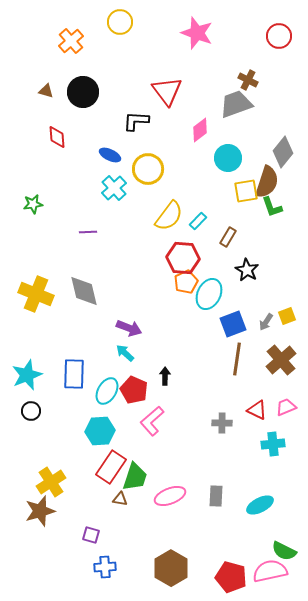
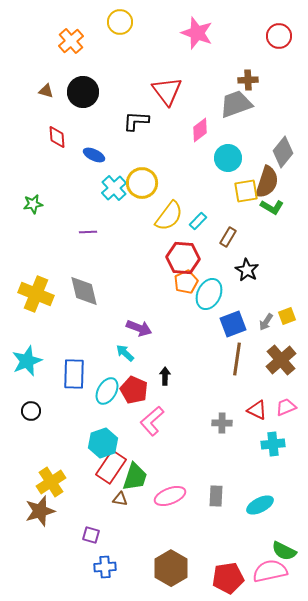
brown cross at (248, 80): rotated 30 degrees counterclockwise
blue ellipse at (110, 155): moved 16 px left
yellow circle at (148, 169): moved 6 px left, 14 px down
green L-shape at (272, 207): rotated 40 degrees counterclockwise
purple arrow at (129, 328): moved 10 px right
cyan star at (27, 375): moved 14 px up
cyan hexagon at (100, 431): moved 3 px right, 12 px down; rotated 16 degrees counterclockwise
red pentagon at (231, 577): moved 3 px left, 1 px down; rotated 24 degrees counterclockwise
